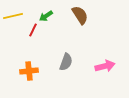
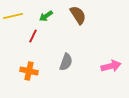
brown semicircle: moved 2 px left
red line: moved 6 px down
pink arrow: moved 6 px right
orange cross: rotated 18 degrees clockwise
